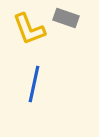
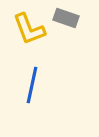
blue line: moved 2 px left, 1 px down
